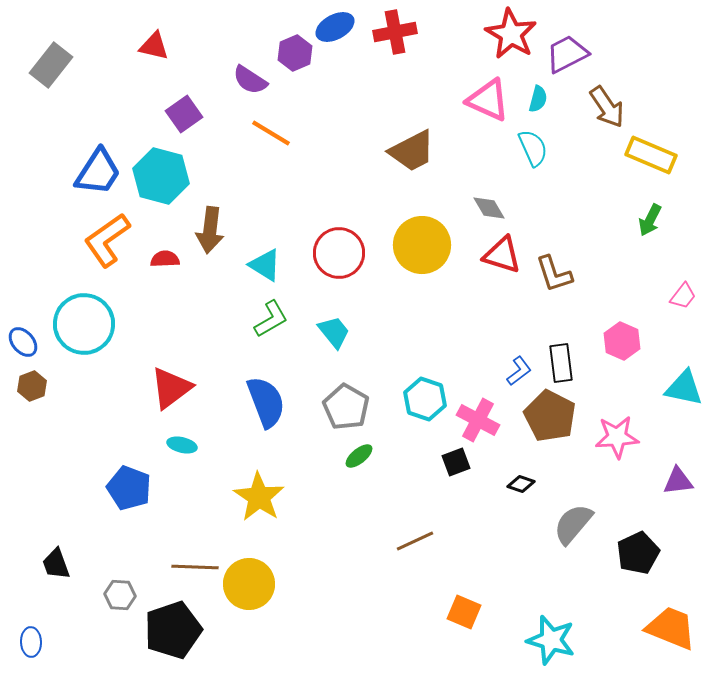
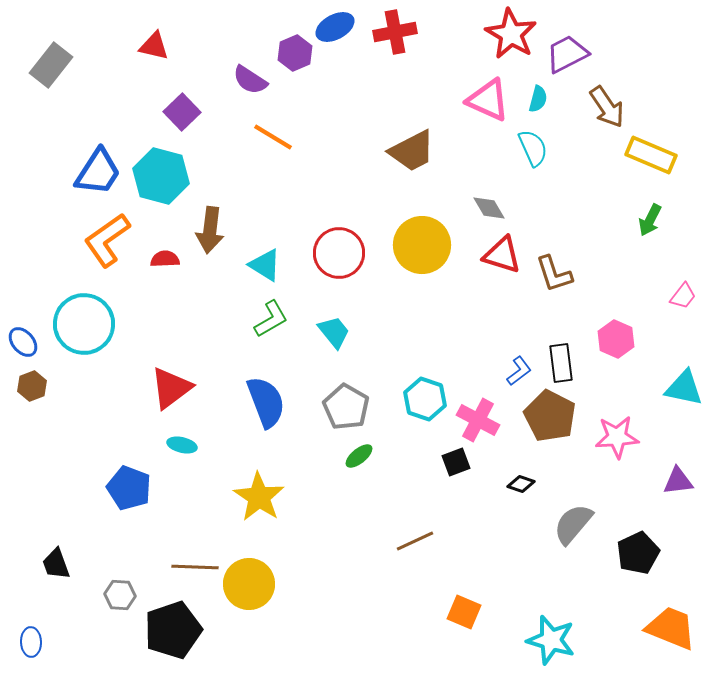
purple square at (184, 114): moved 2 px left, 2 px up; rotated 9 degrees counterclockwise
orange line at (271, 133): moved 2 px right, 4 px down
pink hexagon at (622, 341): moved 6 px left, 2 px up
